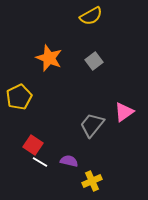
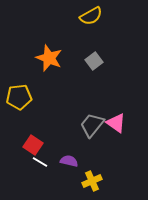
yellow pentagon: rotated 20 degrees clockwise
pink triangle: moved 8 px left, 11 px down; rotated 50 degrees counterclockwise
